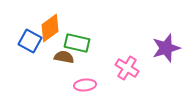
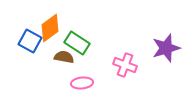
green rectangle: rotated 20 degrees clockwise
pink cross: moved 2 px left, 3 px up; rotated 10 degrees counterclockwise
pink ellipse: moved 3 px left, 2 px up
